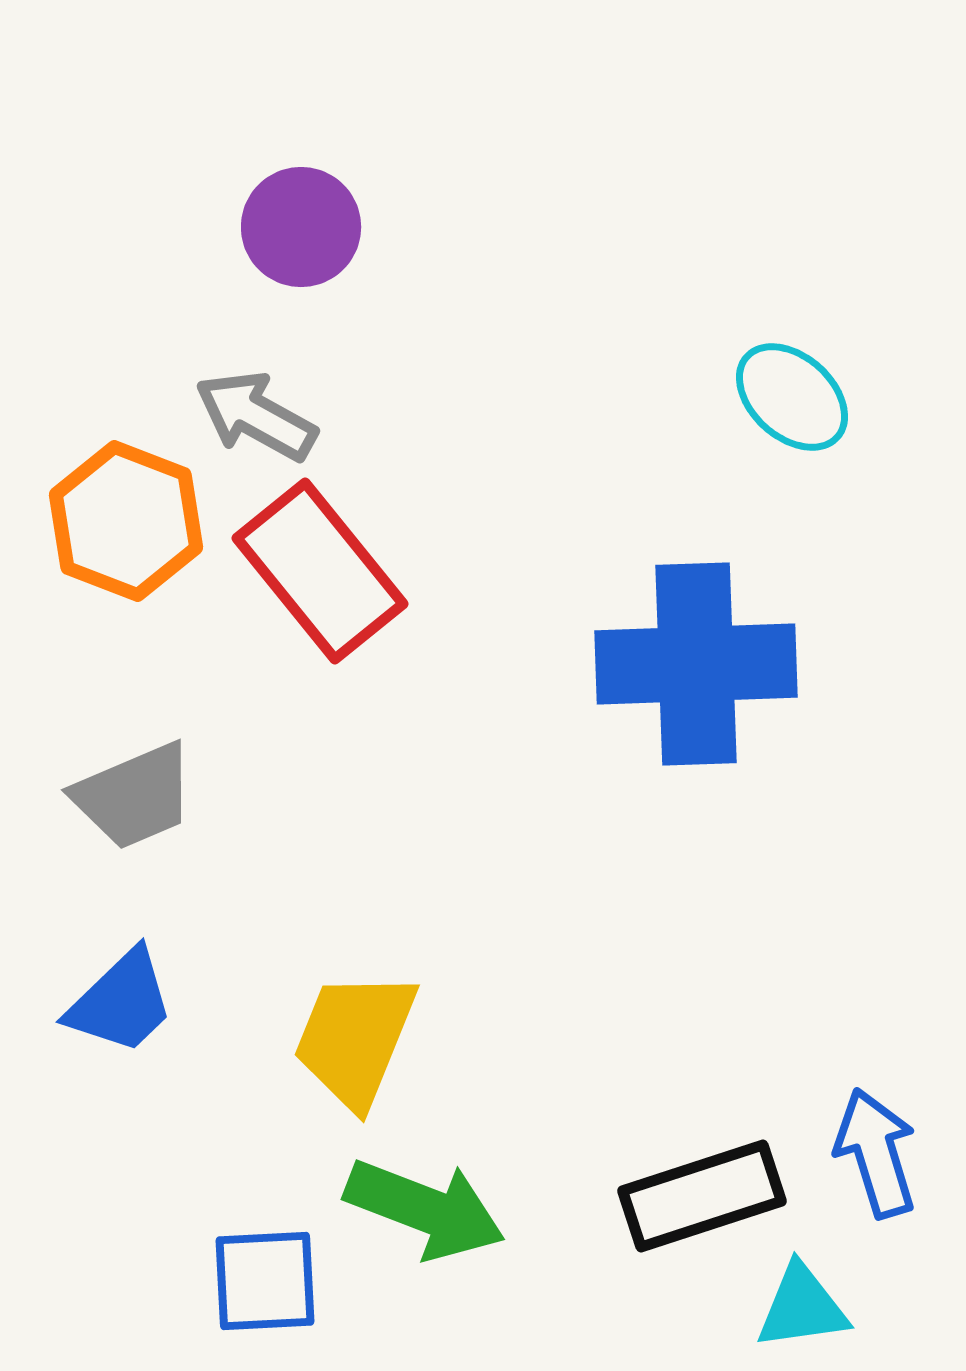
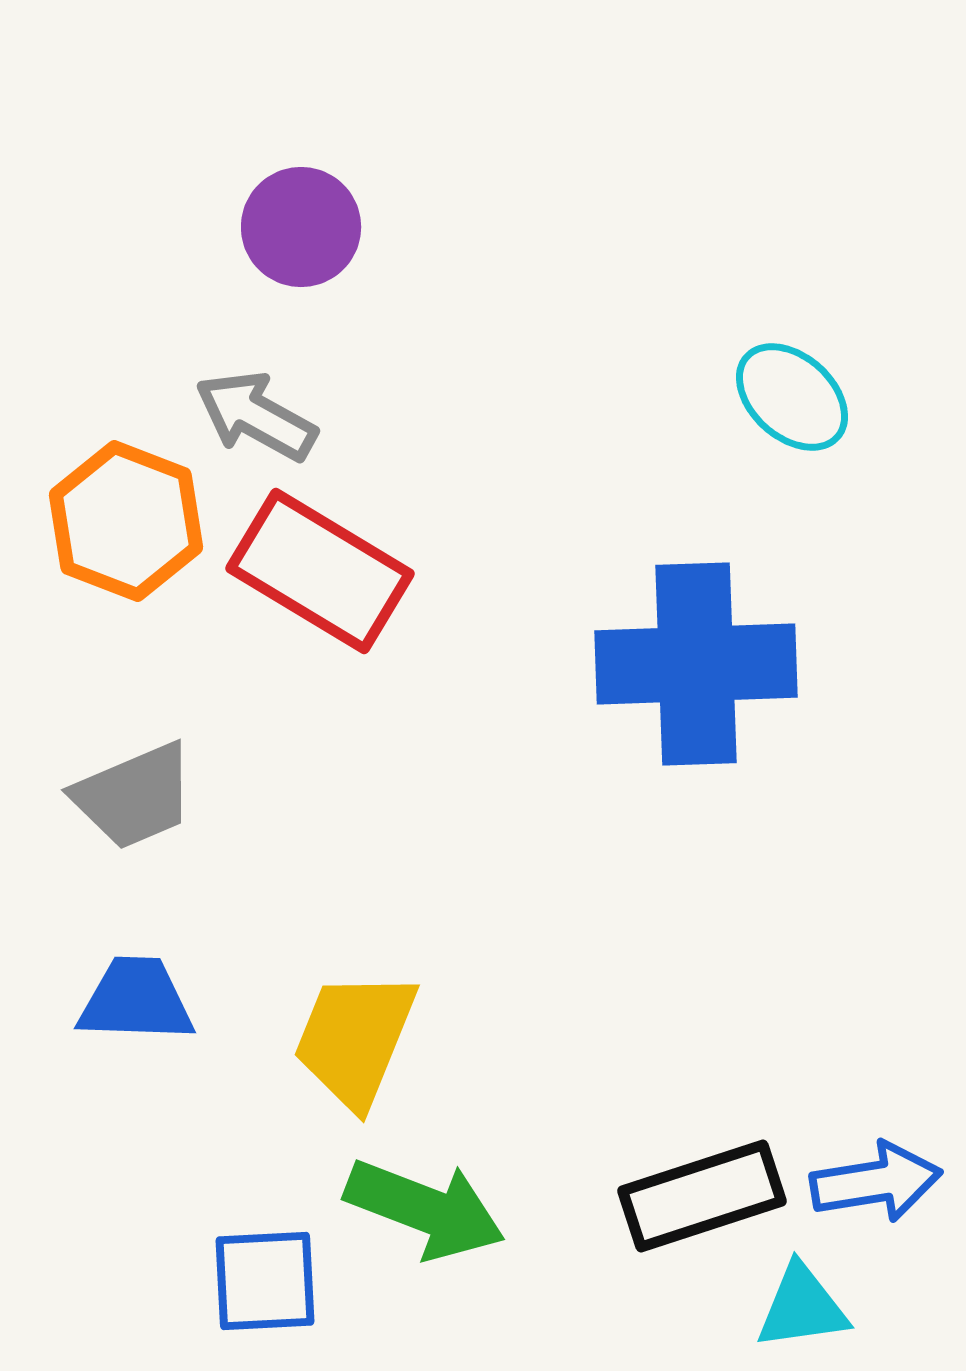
red rectangle: rotated 20 degrees counterclockwise
blue trapezoid: moved 15 px right, 2 px up; rotated 134 degrees counterclockwise
blue arrow: moved 29 px down; rotated 98 degrees clockwise
